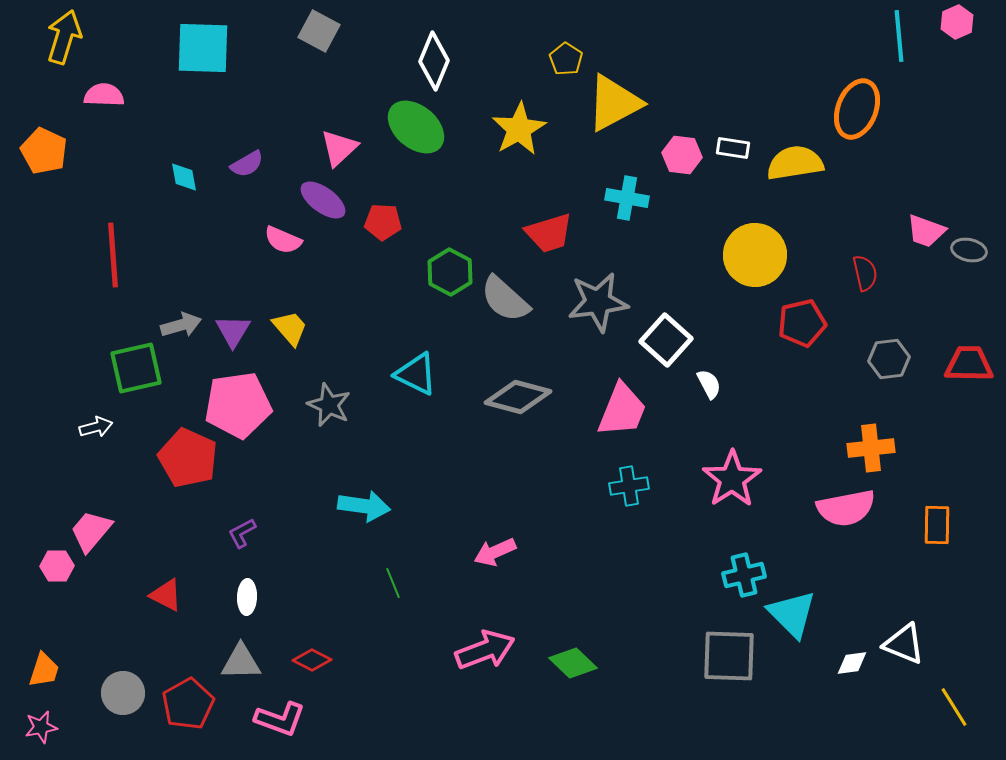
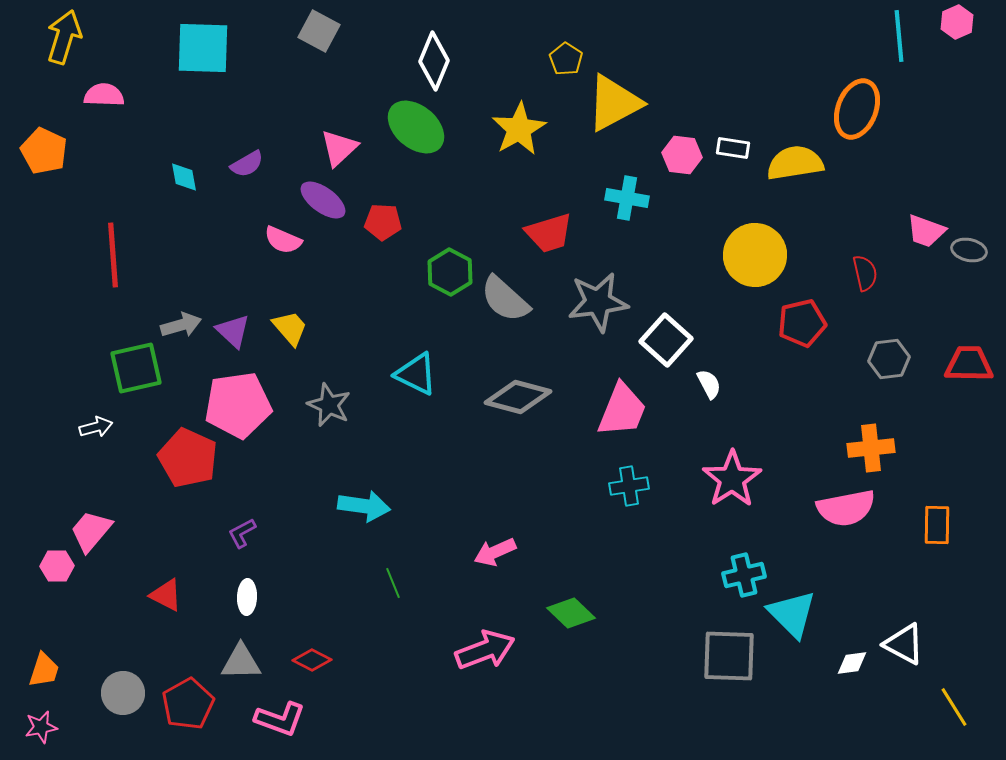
purple triangle at (233, 331): rotated 18 degrees counterclockwise
white triangle at (904, 644): rotated 6 degrees clockwise
green diamond at (573, 663): moved 2 px left, 50 px up
